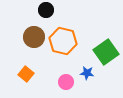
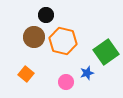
black circle: moved 5 px down
blue star: rotated 24 degrees counterclockwise
